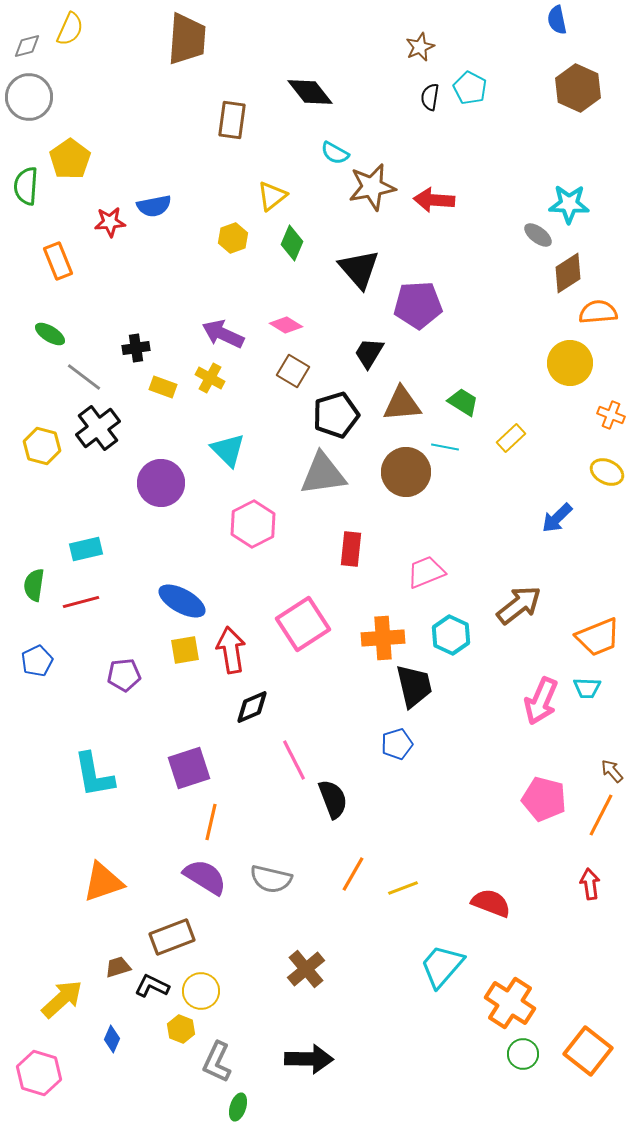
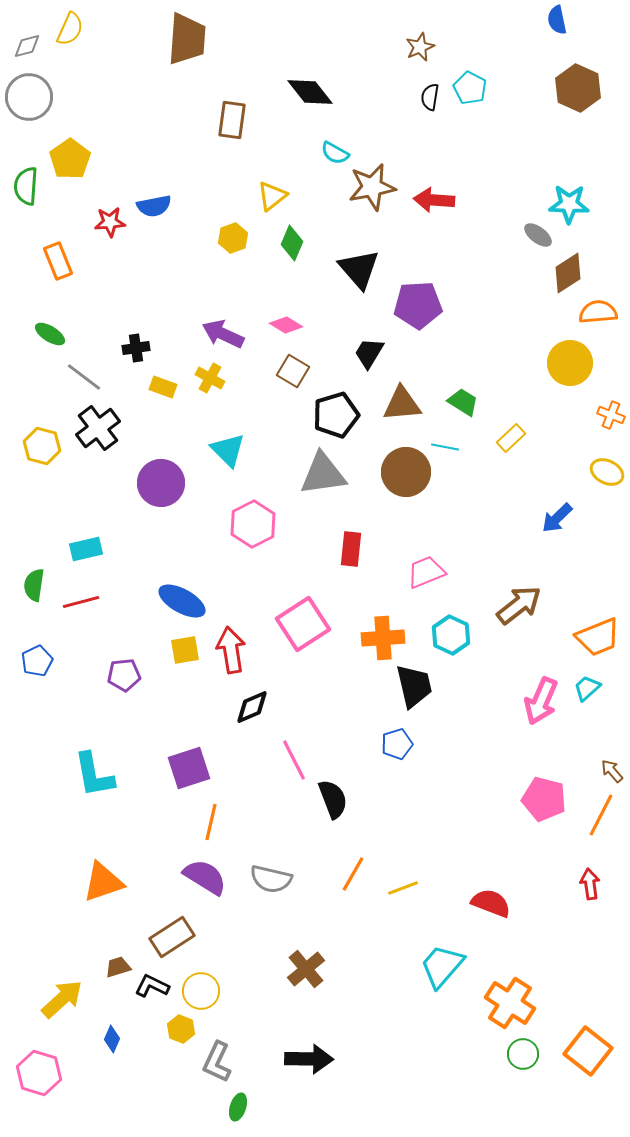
cyan trapezoid at (587, 688): rotated 136 degrees clockwise
brown rectangle at (172, 937): rotated 12 degrees counterclockwise
